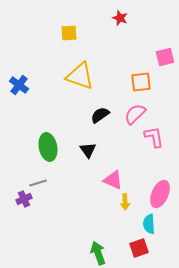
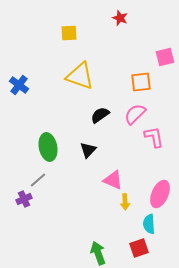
black triangle: rotated 18 degrees clockwise
gray line: moved 3 px up; rotated 24 degrees counterclockwise
